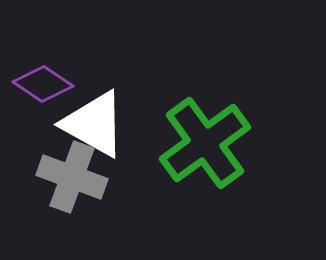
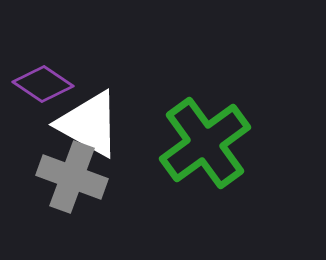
white triangle: moved 5 px left
